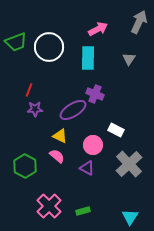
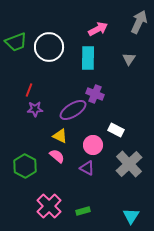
cyan triangle: moved 1 px right, 1 px up
